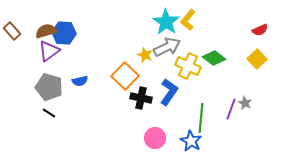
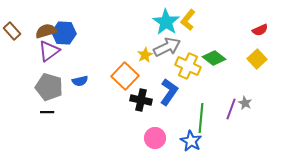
yellow star: rotated 21 degrees clockwise
black cross: moved 2 px down
black line: moved 2 px left, 1 px up; rotated 32 degrees counterclockwise
